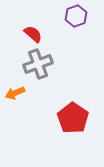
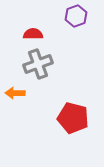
red semicircle: rotated 42 degrees counterclockwise
orange arrow: rotated 24 degrees clockwise
red pentagon: rotated 20 degrees counterclockwise
